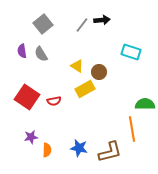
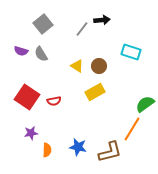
gray line: moved 4 px down
purple semicircle: moved 1 px left; rotated 64 degrees counterclockwise
brown circle: moved 6 px up
yellow rectangle: moved 10 px right, 3 px down
green semicircle: rotated 36 degrees counterclockwise
orange line: rotated 40 degrees clockwise
purple star: moved 4 px up
blue star: moved 1 px left, 1 px up
